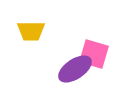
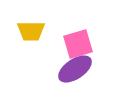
pink square: moved 16 px left, 10 px up; rotated 32 degrees counterclockwise
